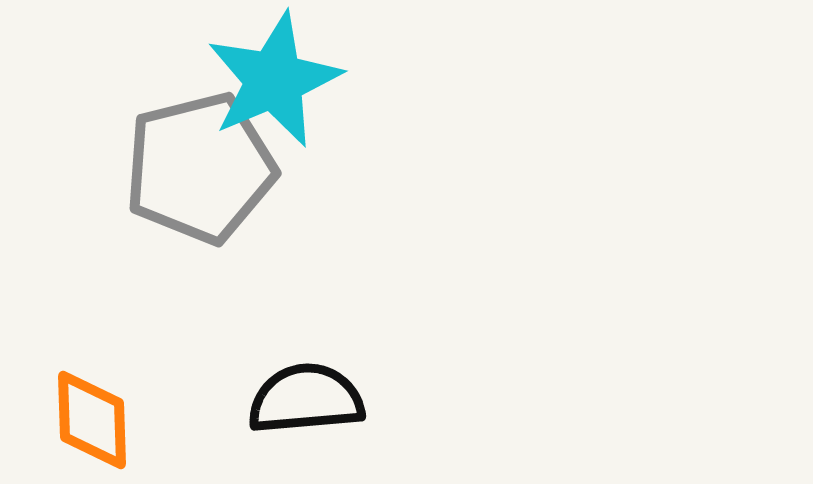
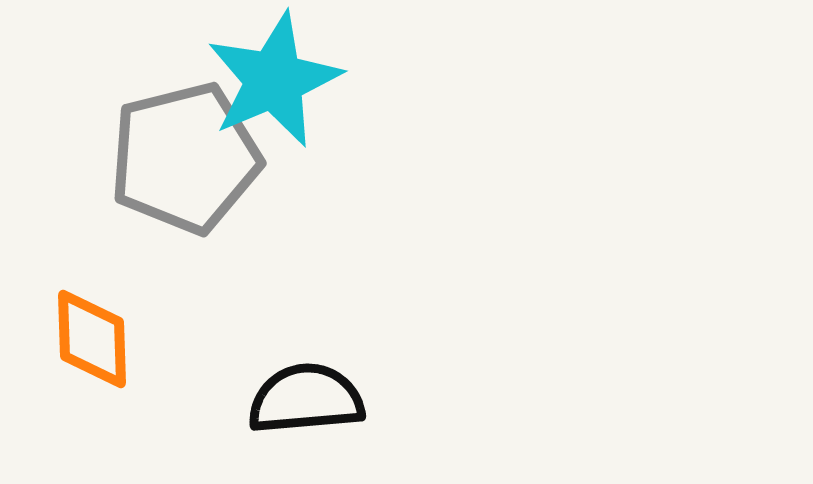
gray pentagon: moved 15 px left, 10 px up
orange diamond: moved 81 px up
